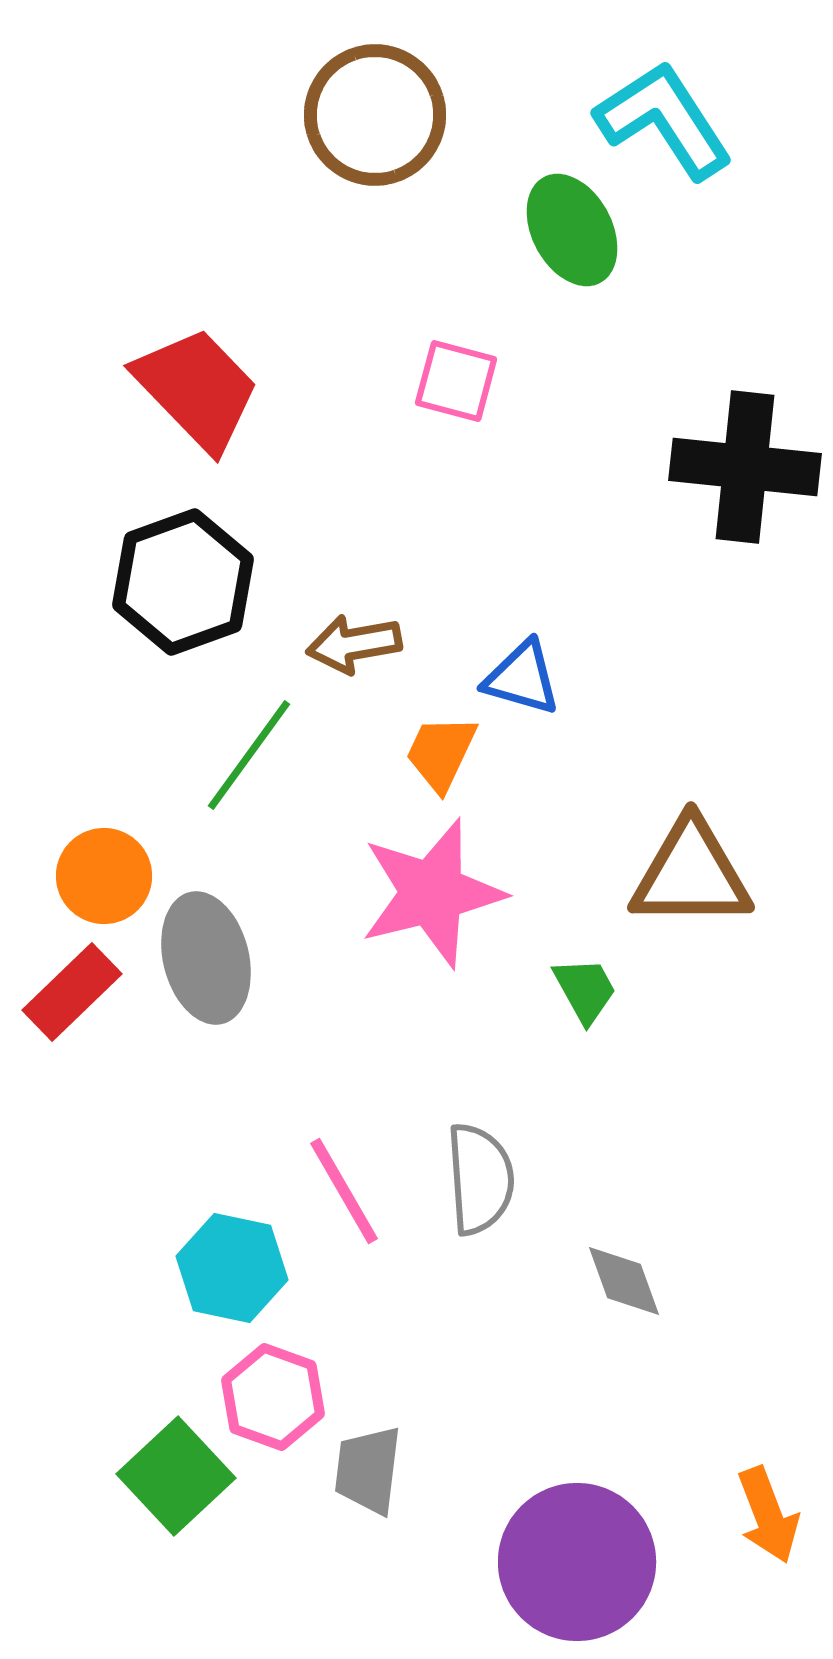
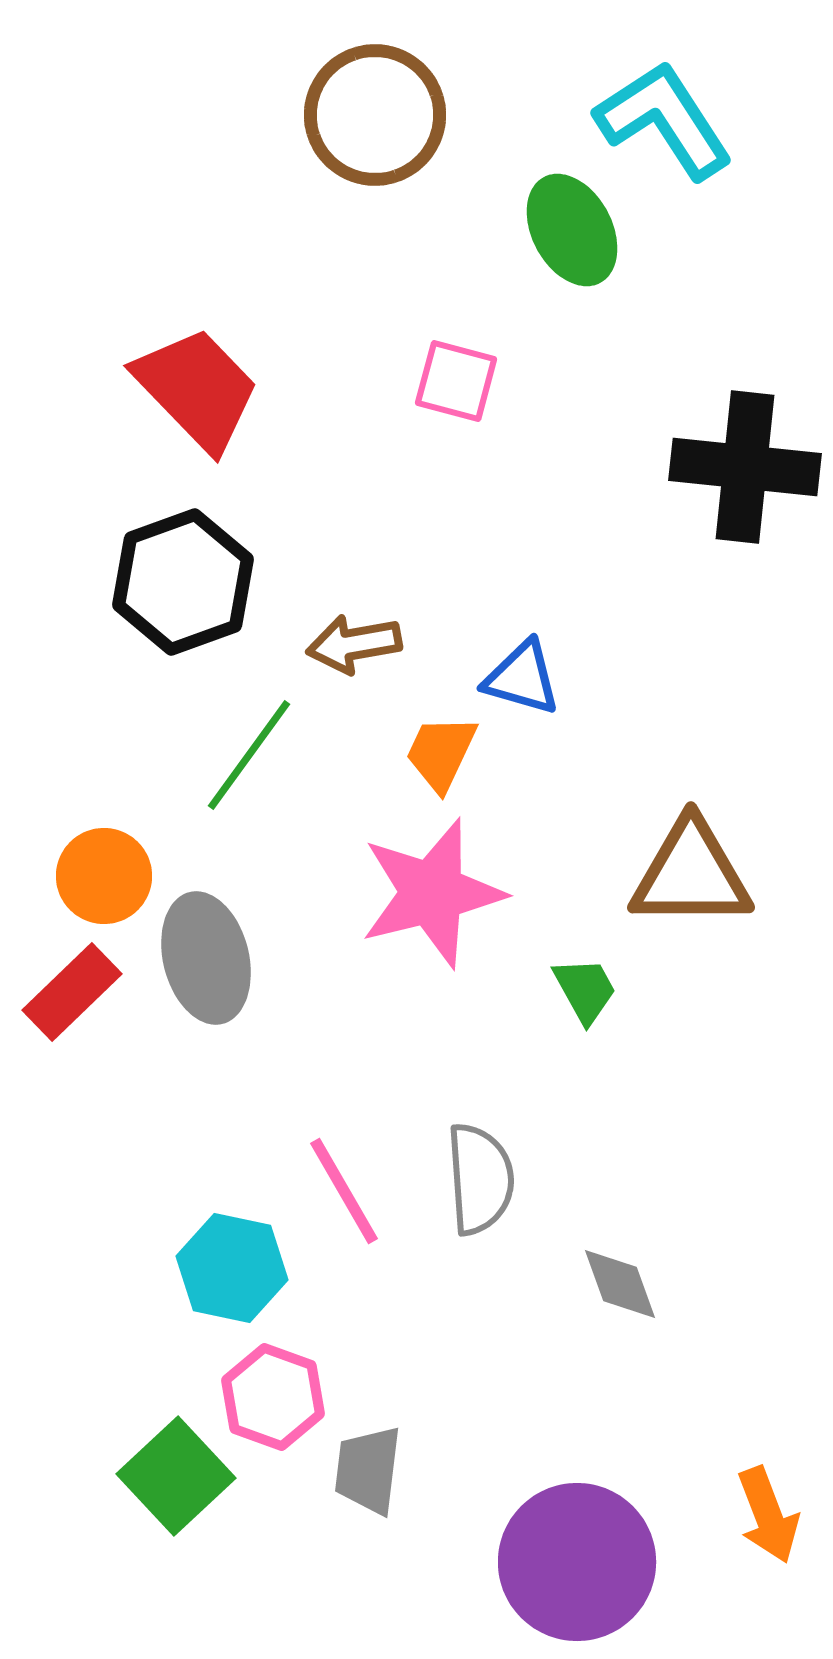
gray diamond: moved 4 px left, 3 px down
